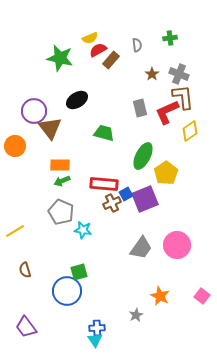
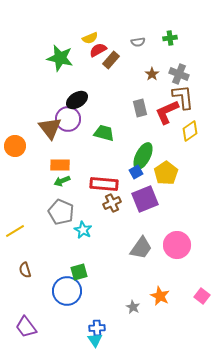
gray semicircle: moved 1 px right, 3 px up; rotated 88 degrees clockwise
purple circle: moved 34 px right, 8 px down
blue square: moved 10 px right, 22 px up
cyan star: rotated 18 degrees clockwise
gray star: moved 3 px left, 8 px up; rotated 16 degrees counterclockwise
